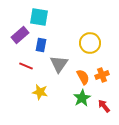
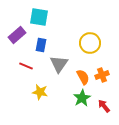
purple rectangle: moved 3 px left
